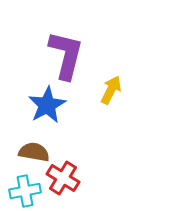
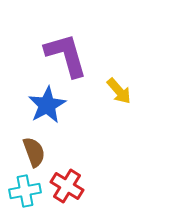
purple L-shape: rotated 30 degrees counterclockwise
yellow arrow: moved 8 px right, 1 px down; rotated 112 degrees clockwise
brown semicircle: rotated 60 degrees clockwise
red cross: moved 4 px right, 8 px down
